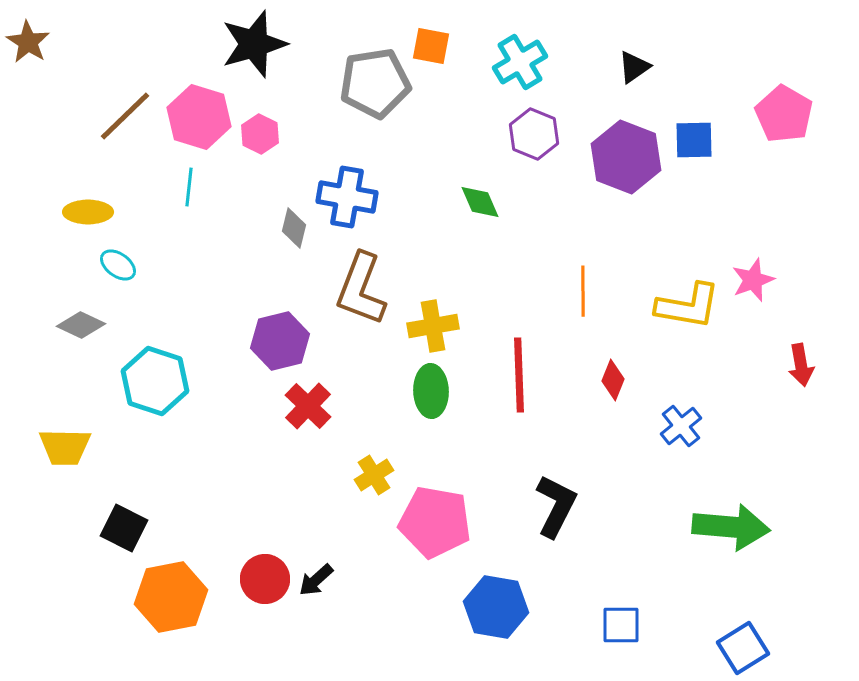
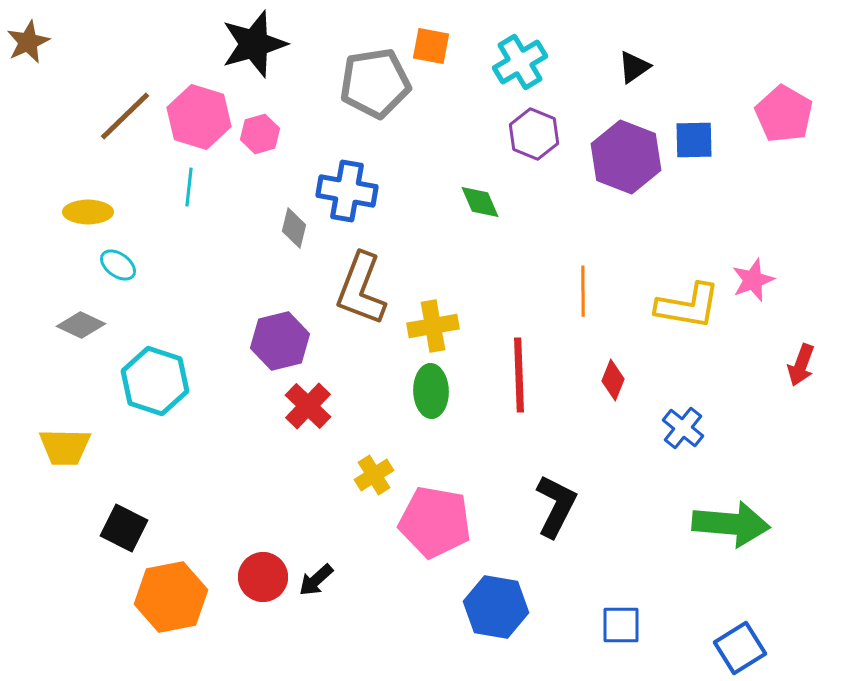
brown star at (28, 42): rotated 15 degrees clockwise
pink hexagon at (260, 134): rotated 18 degrees clockwise
blue cross at (347, 197): moved 6 px up
red arrow at (801, 365): rotated 30 degrees clockwise
blue cross at (681, 426): moved 2 px right, 2 px down; rotated 12 degrees counterclockwise
green arrow at (731, 527): moved 3 px up
red circle at (265, 579): moved 2 px left, 2 px up
blue square at (743, 648): moved 3 px left
